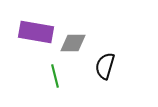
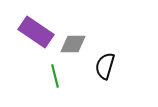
purple rectangle: rotated 24 degrees clockwise
gray diamond: moved 1 px down
